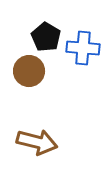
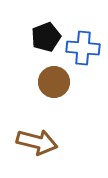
black pentagon: rotated 20 degrees clockwise
brown circle: moved 25 px right, 11 px down
